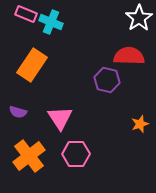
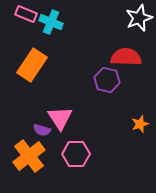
white star: rotated 12 degrees clockwise
red semicircle: moved 3 px left, 1 px down
purple semicircle: moved 24 px right, 18 px down
